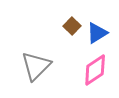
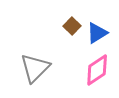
gray triangle: moved 1 px left, 2 px down
pink diamond: moved 2 px right
